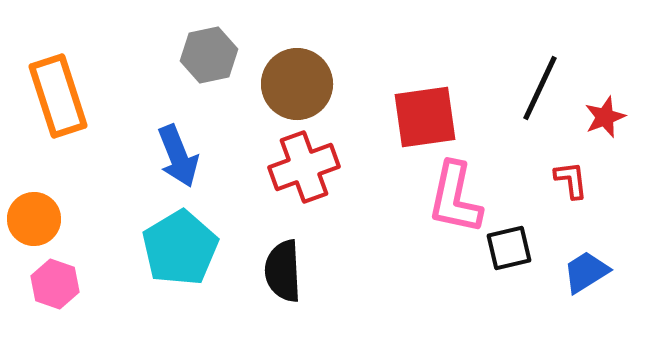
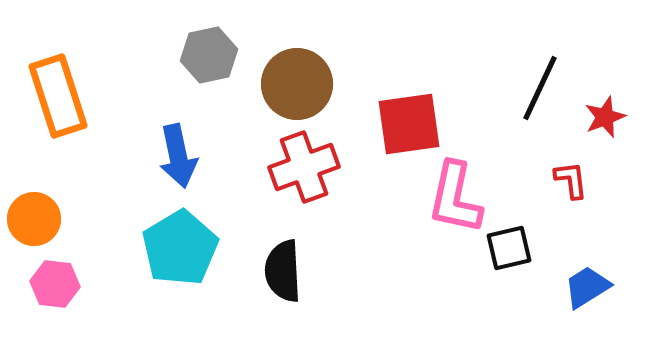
red square: moved 16 px left, 7 px down
blue arrow: rotated 10 degrees clockwise
blue trapezoid: moved 1 px right, 15 px down
pink hexagon: rotated 12 degrees counterclockwise
